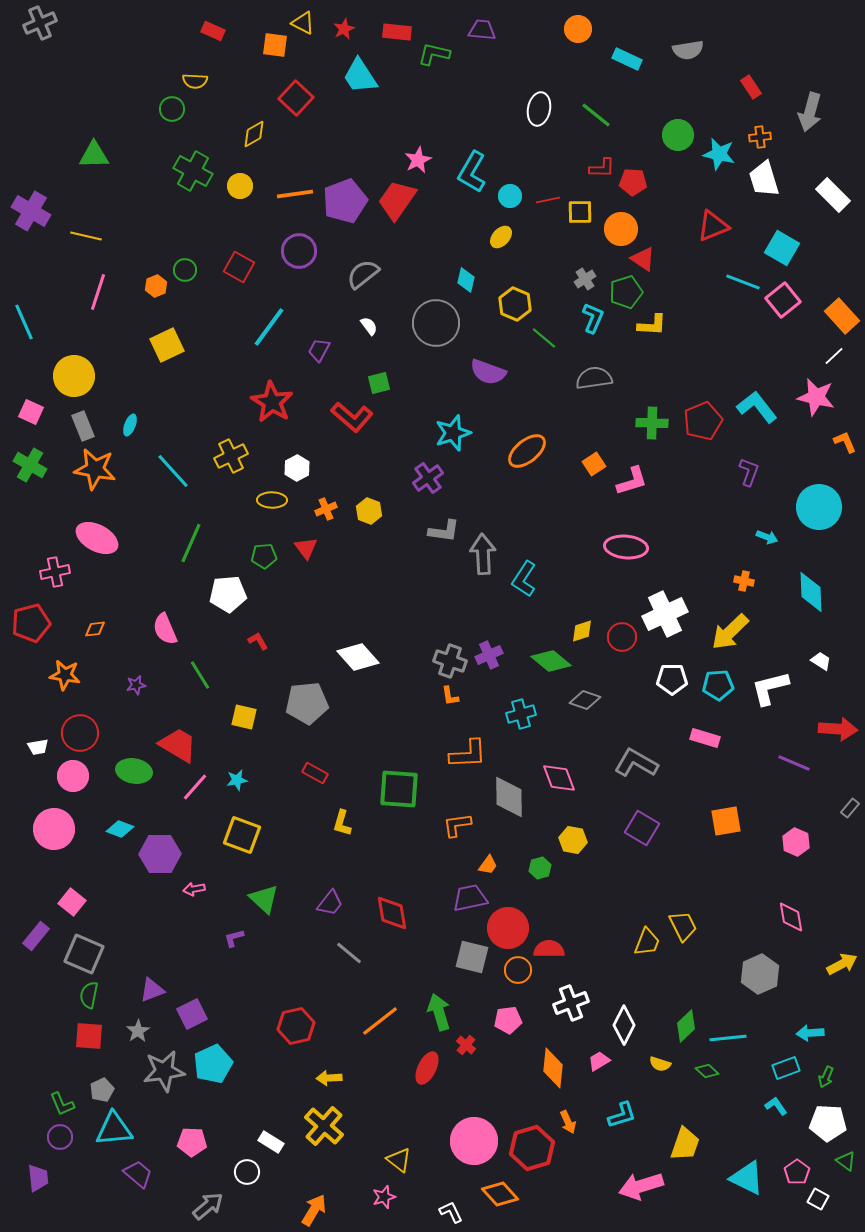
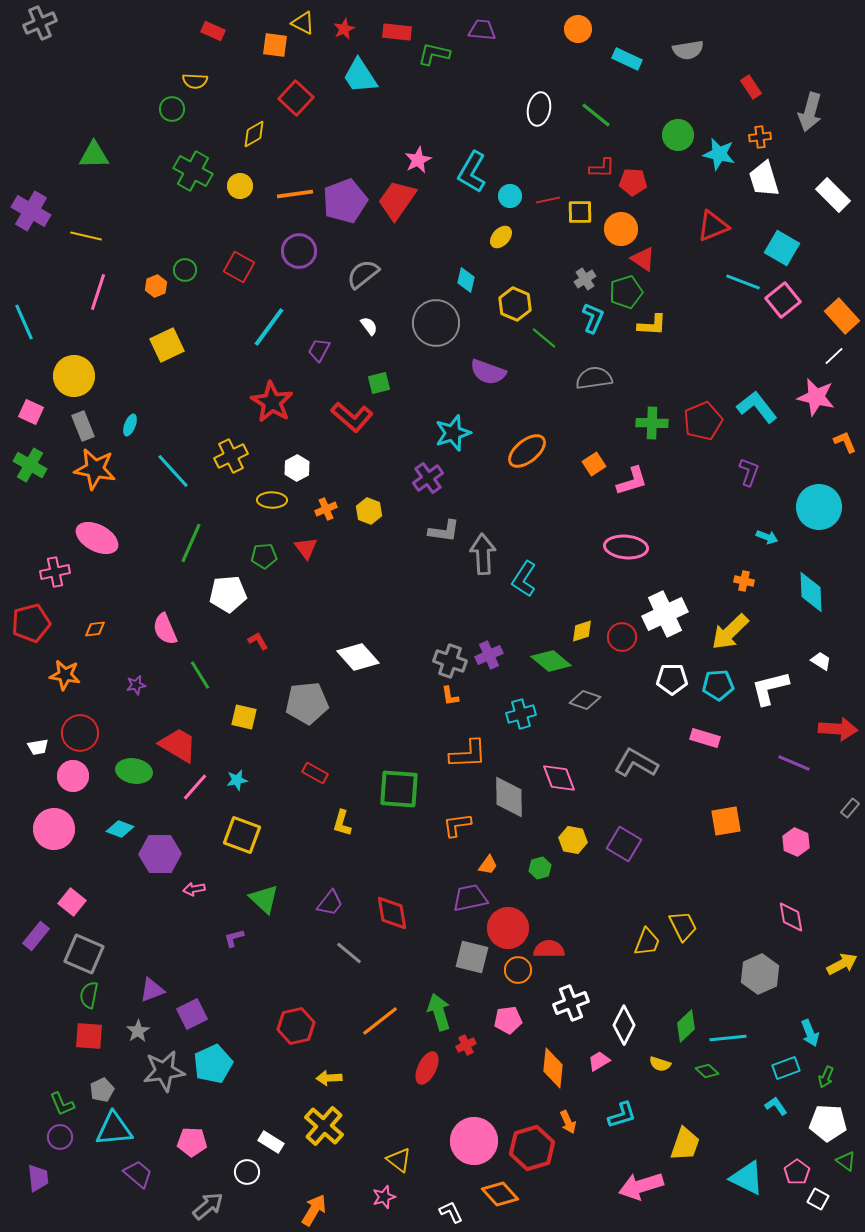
purple square at (642, 828): moved 18 px left, 16 px down
cyan arrow at (810, 1033): rotated 108 degrees counterclockwise
red cross at (466, 1045): rotated 24 degrees clockwise
